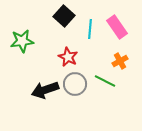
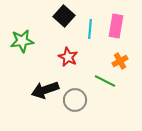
pink rectangle: moved 1 px left, 1 px up; rotated 45 degrees clockwise
gray circle: moved 16 px down
